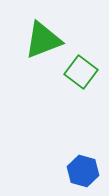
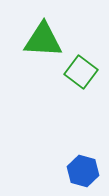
green triangle: rotated 24 degrees clockwise
